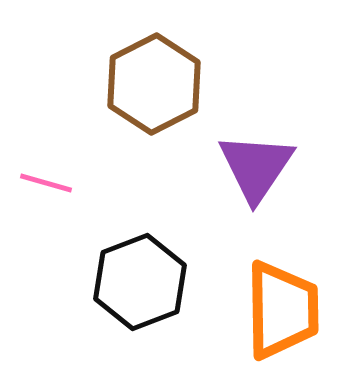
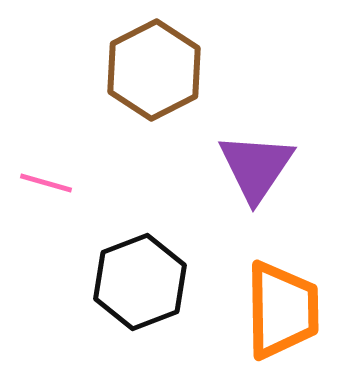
brown hexagon: moved 14 px up
